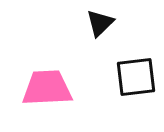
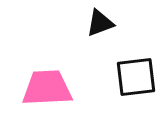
black triangle: rotated 24 degrees clockwise
